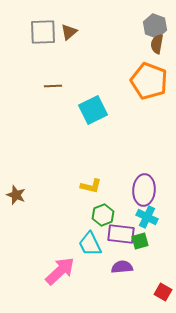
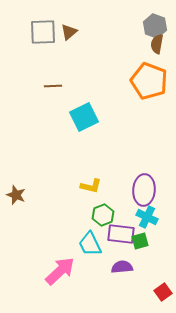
cyan square: moved 9 px left, 7 px down
red square: rotated 24 degrees clockwise
